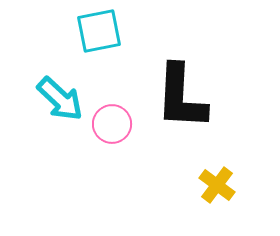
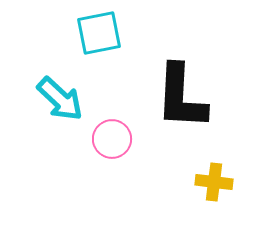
cyan square: moved 2 px down
pink circle: moved 15 px down
yellow cross: moved 3 px left, 3 px up; rotated 30 degrees counterclockwise
